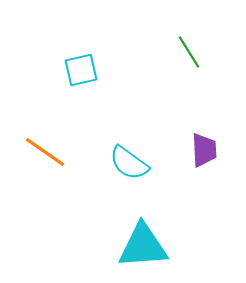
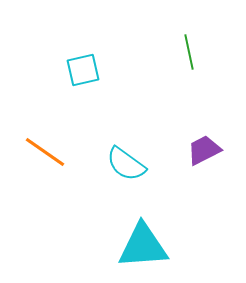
green line: rotated 20 degrees clockwise
cyan square: moved 2 px right
purple trapezoid: rotated 114 degrees counterclockwise
cyan semicircle: moved 3 px left, 1 px down
